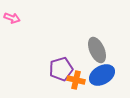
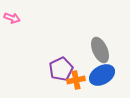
gray ellipse: moved 3 px right
purple pentagon: rotated 10 degrees counterclockwise
orange cross: rotated 24 degrees counterclockwise
